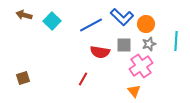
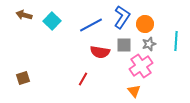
blue L-shape: rotated 100 degrees counterclockwise
orange circle: moved 1 px left
